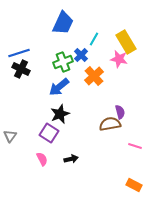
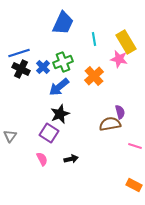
cyan line: rotated 40 degrees counterclockwise
blue cross: moved 38 px left, 12 px down
